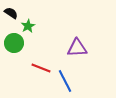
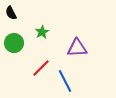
black semicircle: rotated 152 degrees counterclockwise
green star: moved 14 px right, 6 px down
red line: rotated 66 degrees counterclockwise
